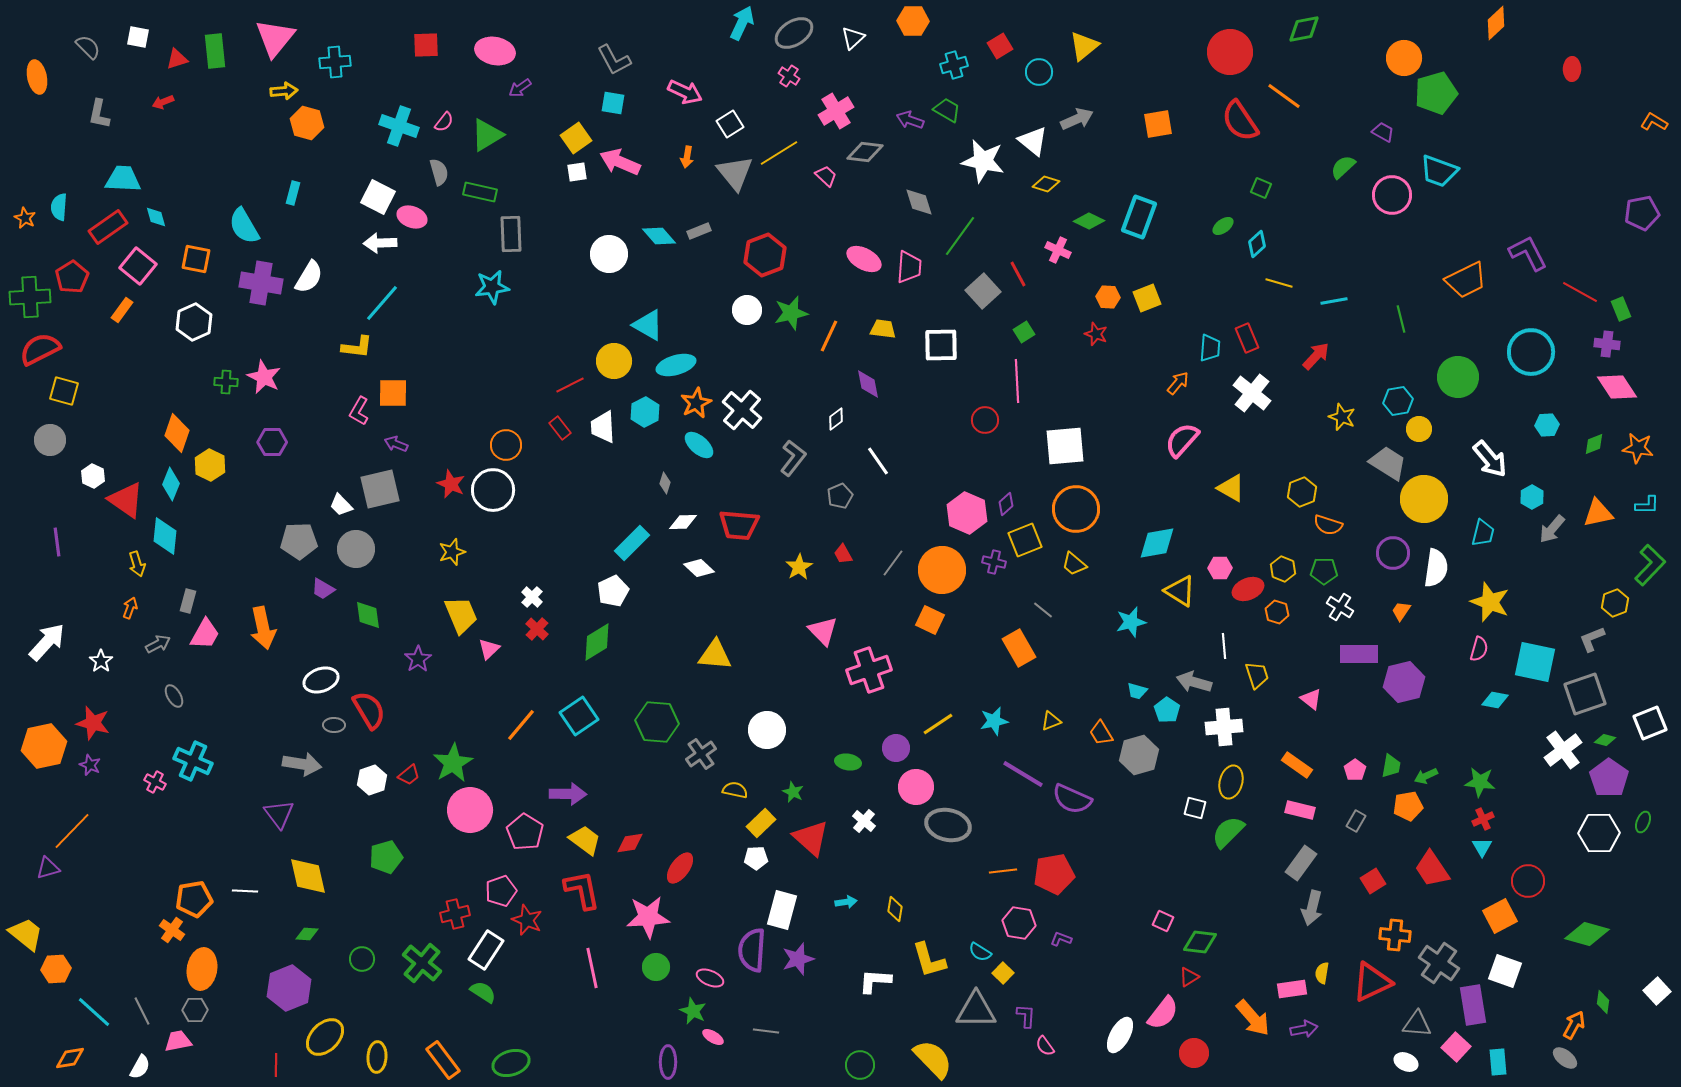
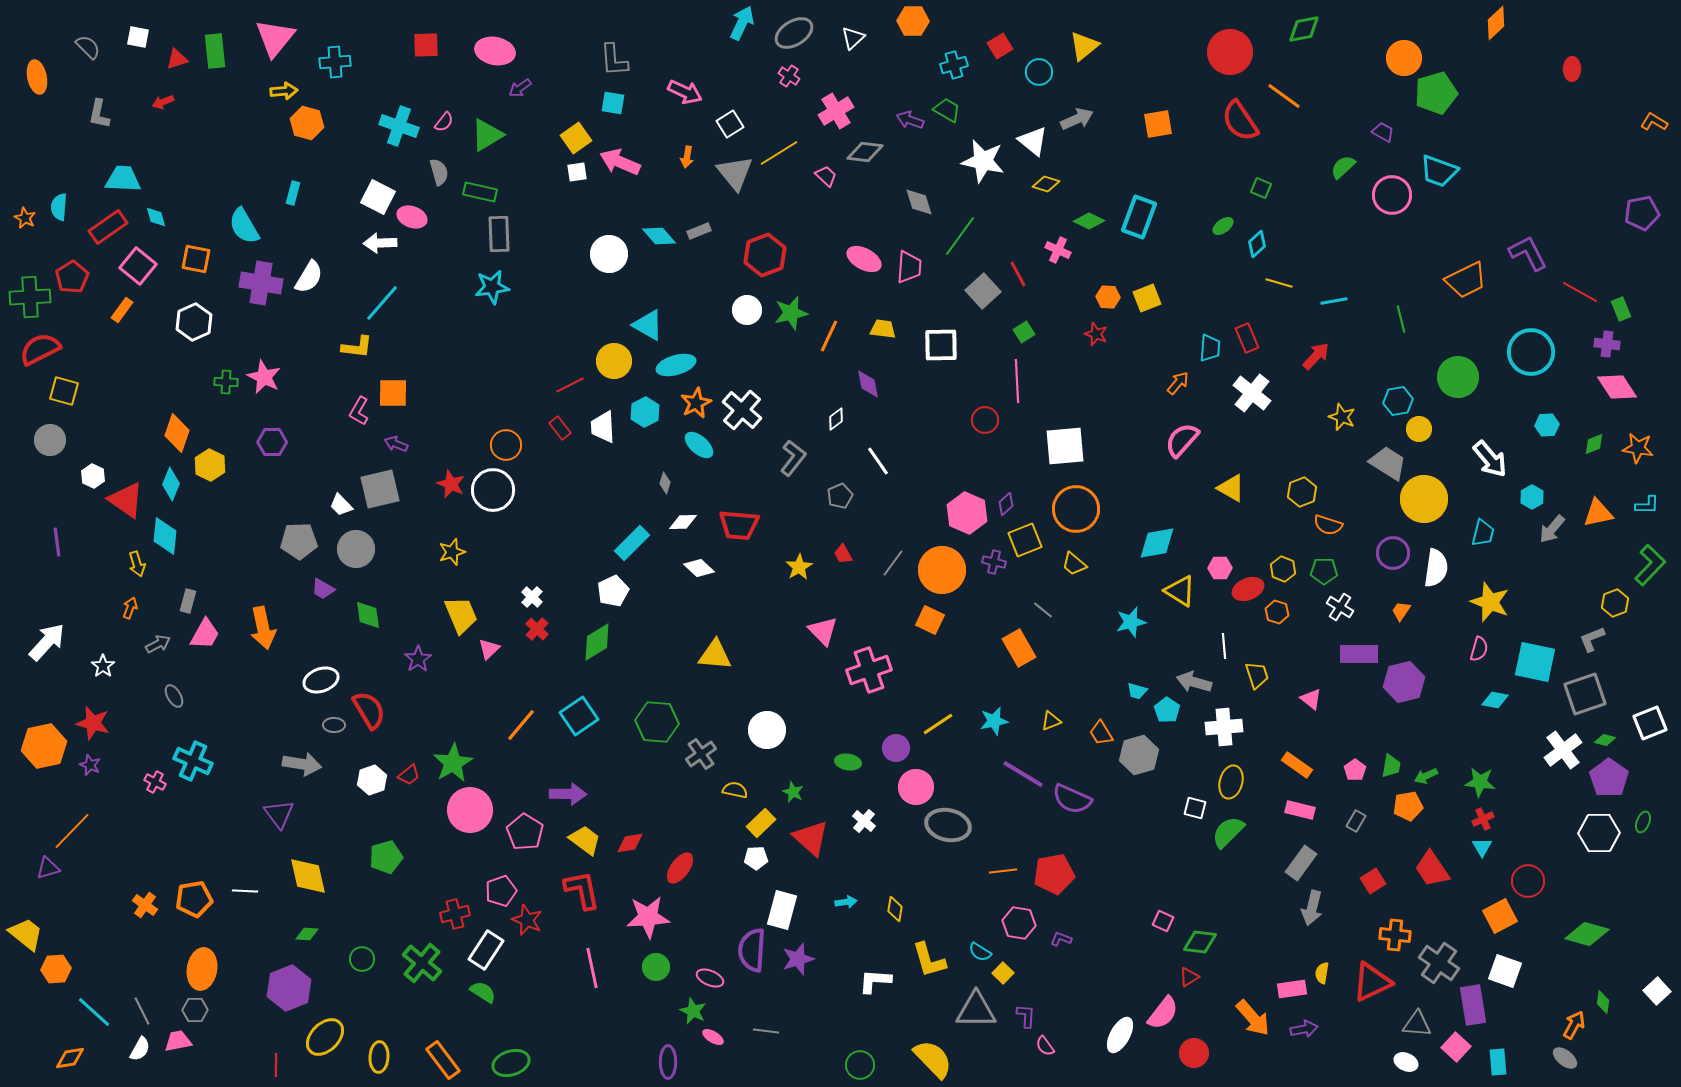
gray L-shape at (614, 60): rotated 24 degrees clockwise
gray rectangle at (511, 234): moved 12 px left
white star at (101, 661): moved 2 px right, 5 px down
orange cross at (172, 930): moved 27 px left, 25 px up
yellow ellipse at (377, 1057): moved 2 px right
white semicircle at (140, 1067): moved 18 px up
